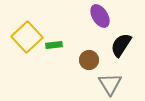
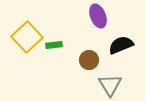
purple ellipse: moved 2 px left; rotated 10 degrees clockwise
black semicircle: rotated 35 degrees clockwise
gray triangle: moved 1 px down
